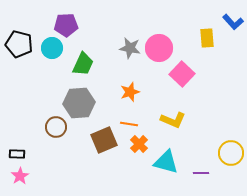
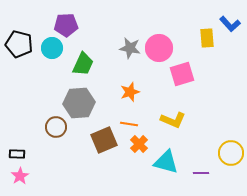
blue L-shape: moved 3 px left, 2 px down
pink square: rotated 30 degrees clockwise
